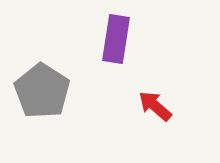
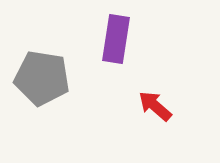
gray pentagon: moved 13 px up; rotated 24 degrees counterclockwise
